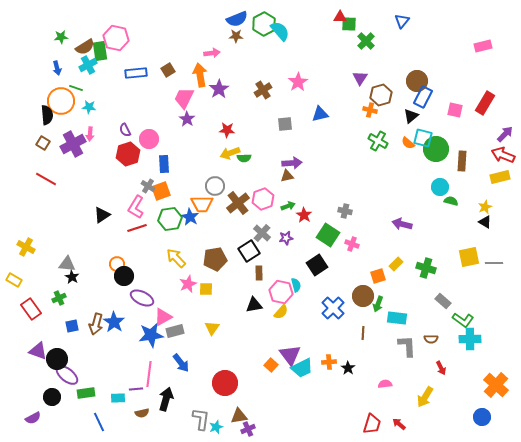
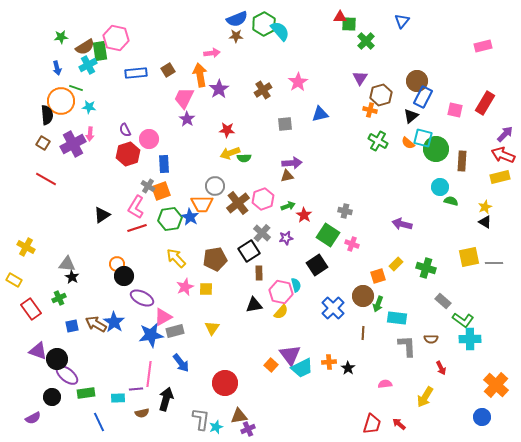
pink star at (188, 284): moved 3 px left, 3 px down
brown arrow at (96, 324): rotated 105 degrees clockwise
